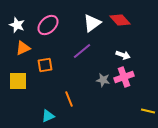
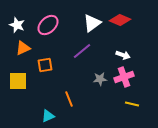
red diamond: rotated 25 degrees counterclockwise
gray star: moved 3 px left, 1 px up; rotated 16 degrees counterclockwise
yellow line: moved 16 px left, 7 px up
